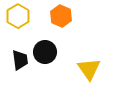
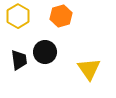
orange hexagon: rotated 20 degrees clockwise
black trapezoid: moved 1 px left
